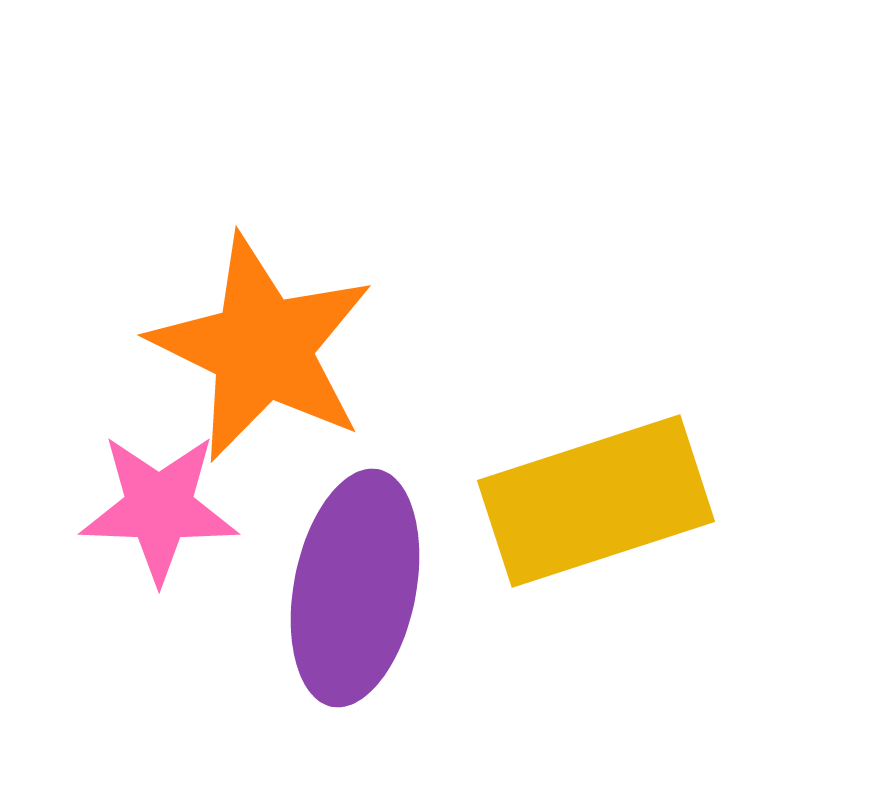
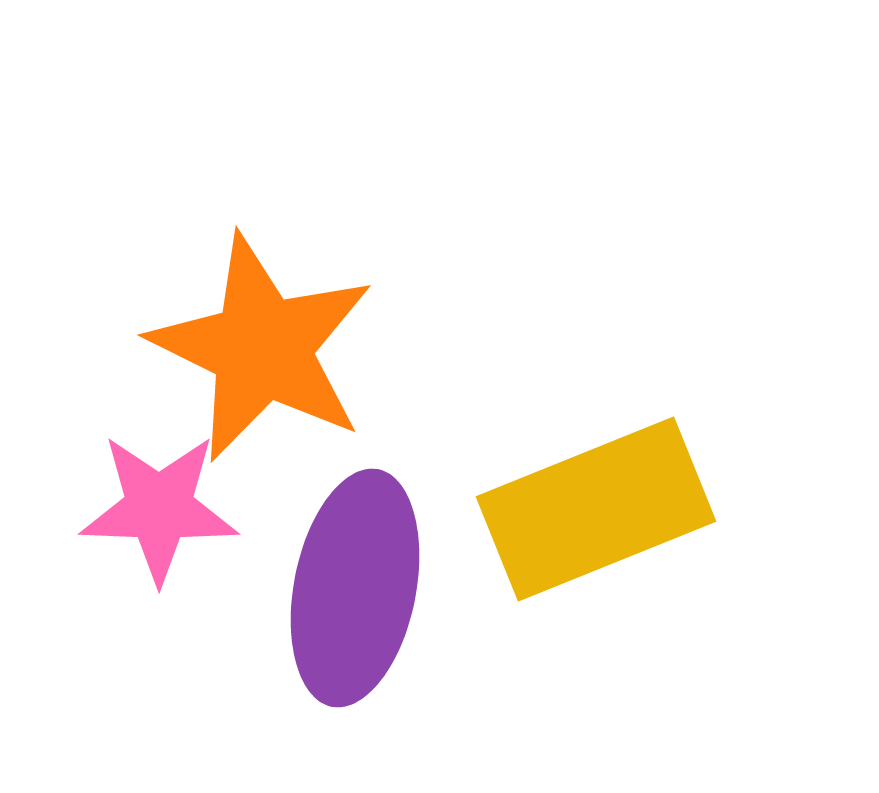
yellow rectangle: moved 8 px down; rotated 4 degrees counterclockwise
